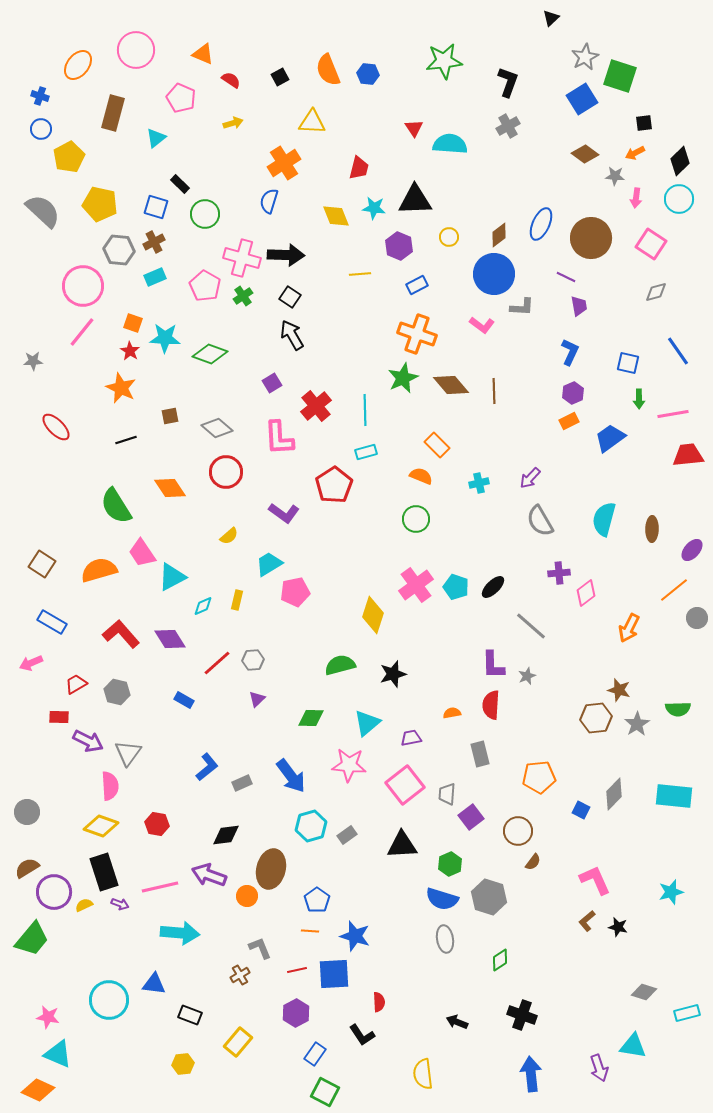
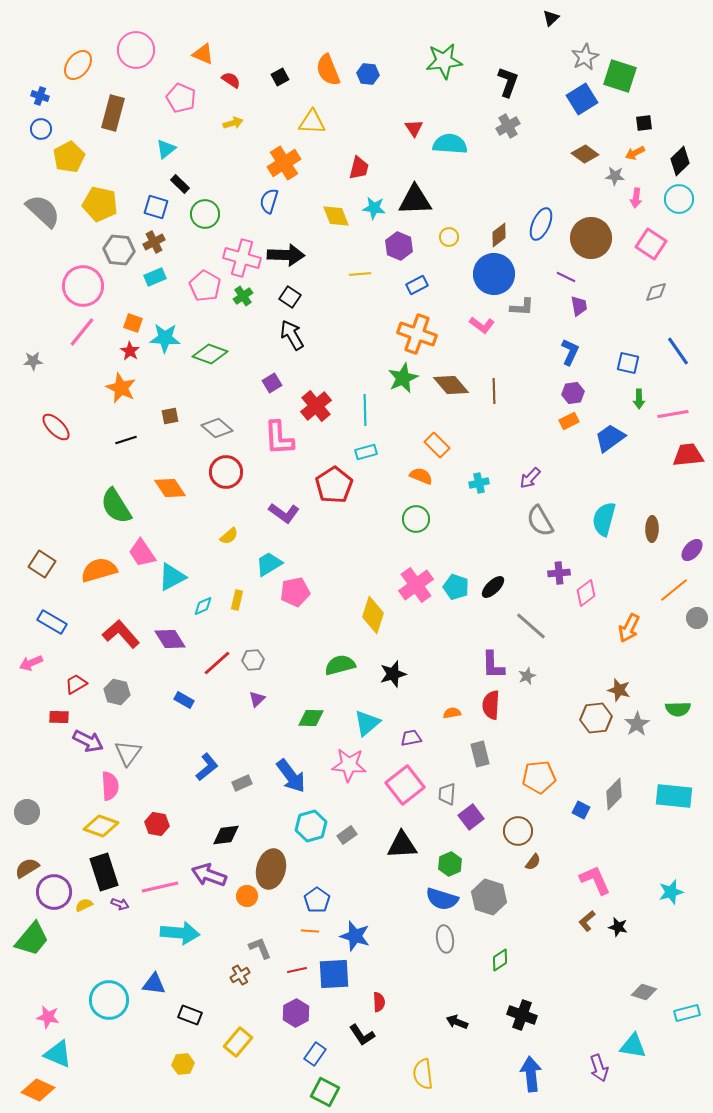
cyan triangle at (156, 138): moved 10 px right, 11 px down
purple hexagon at (573, 393): rotated 15 degrees clockwise
